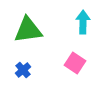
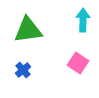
cyan arrow: moved 2 px up
pink square: moved 3 px right
